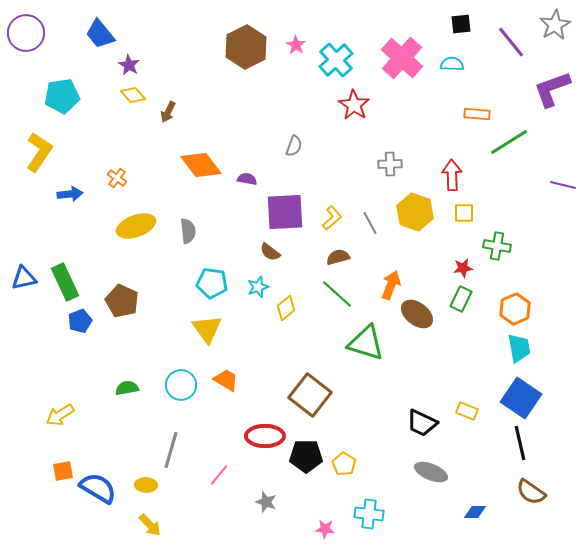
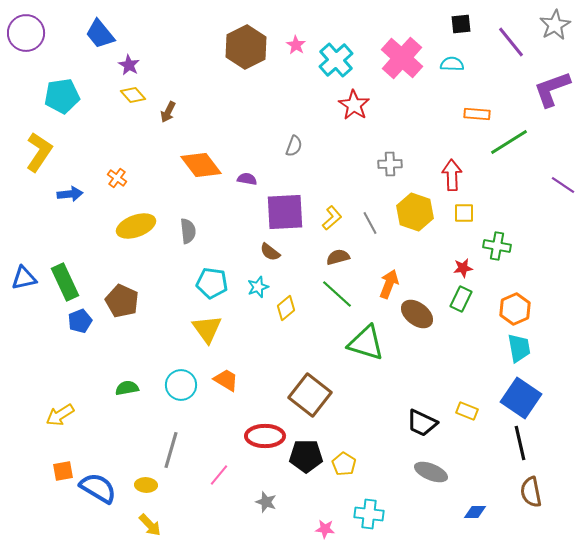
purple line at (563, 185): rotated 20 degrees clockwise
orange arrow at (391, 285): moved 2 px left, 1 px up
brown semicircle at (531, 492): rotated 44 degrees clockwise
